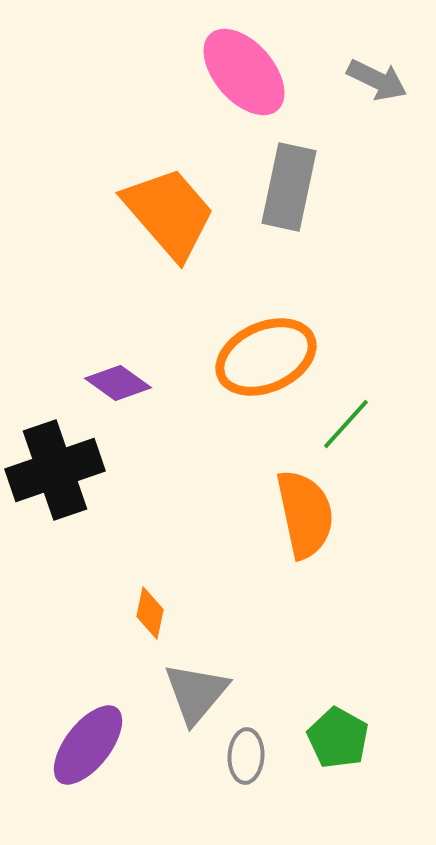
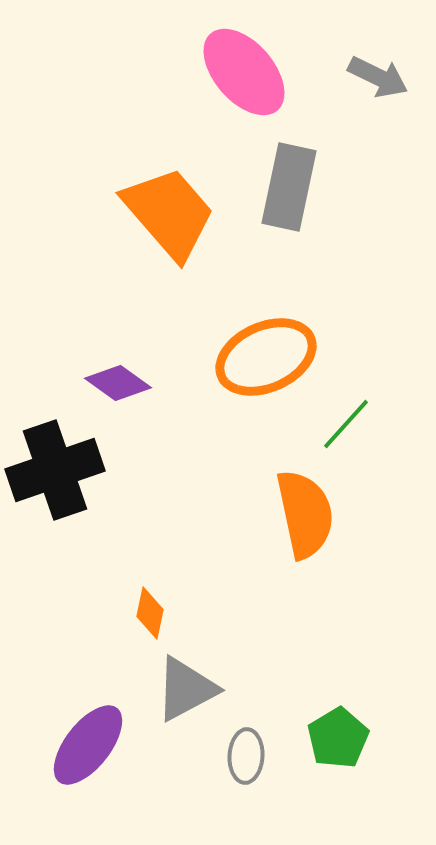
gray arrow: moved 1 px right, 3 px up
gray triangle: moved 10 px left, 4 px up; rotated 22 degrees clockwise
green pentagon: rotated 12 degrees clockwise
